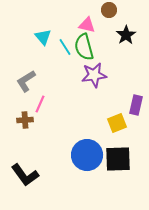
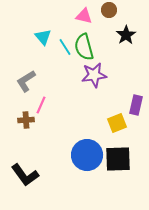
pink triangle: moved 3 px left, 9 px up
pink line: moved 1 px right, 1 px down
brown cross: moved 1 px right
